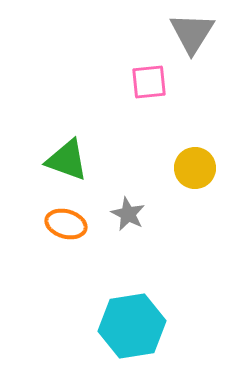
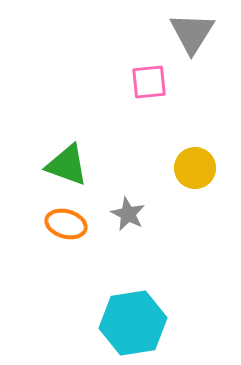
green triangle: moved 5 px down
cyan hexagon: moved 1 px right, 3 px up
